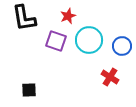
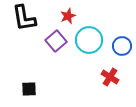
purple square: rotated 30 degrees clockwise
black square: moved 1 px up
